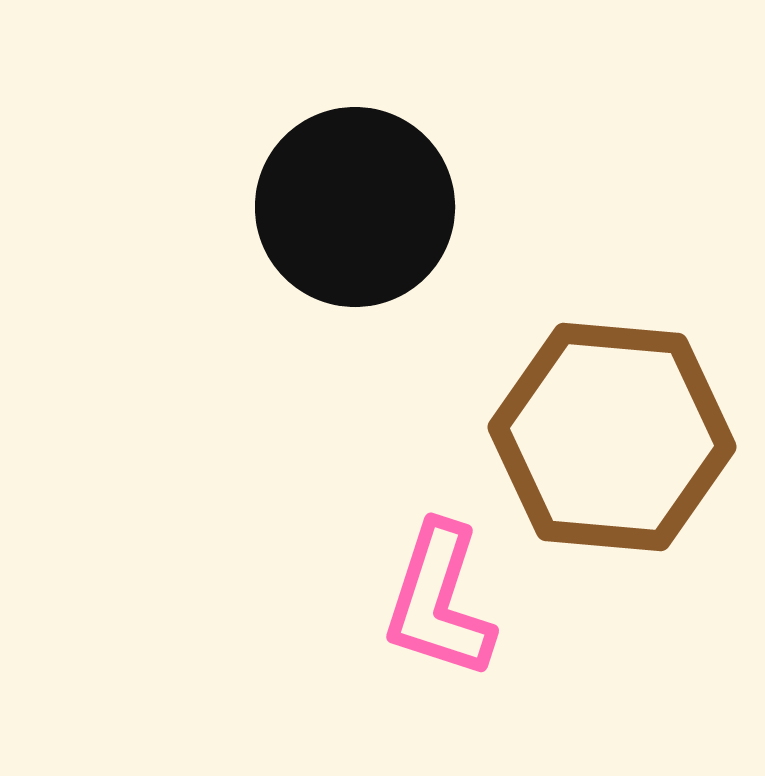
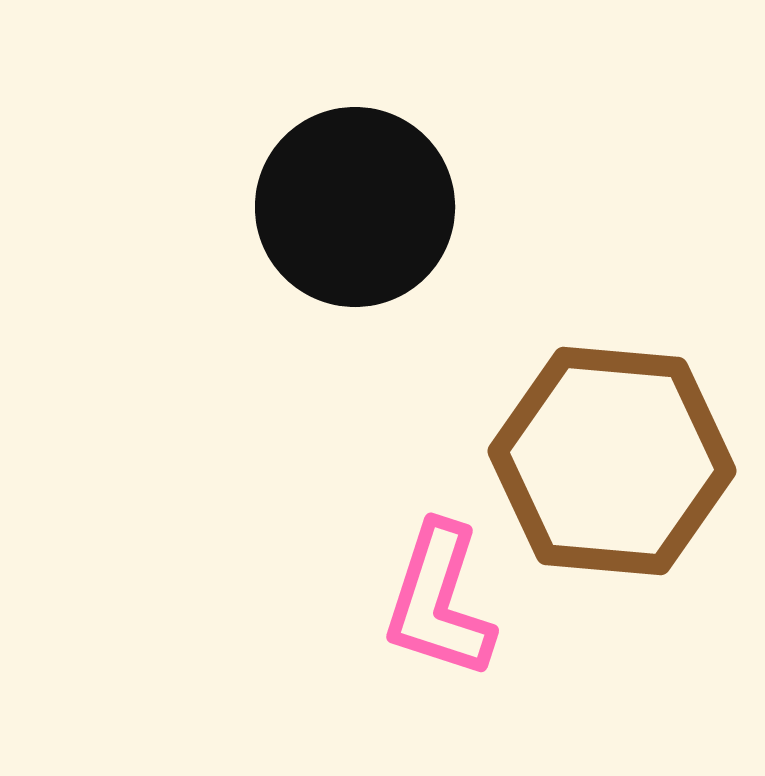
brown hexagon: moved 24 px down
